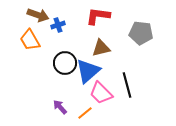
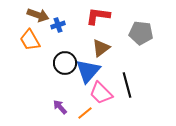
brown triangle: rotated 24 degrees counterclockwise
blue triangle: rotated 8 degrees counterclockwise
